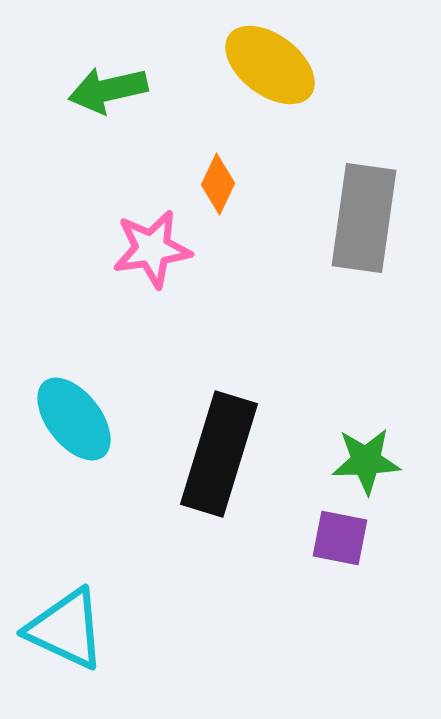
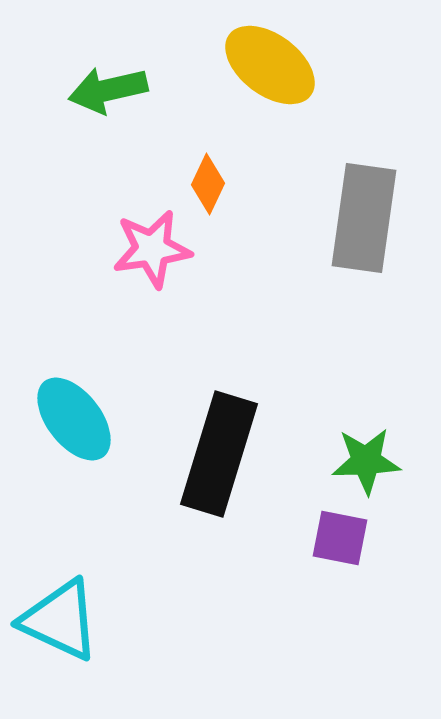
orange diamond: moved 10 px left
cyan triangle: moved 6 px left, 9 px up
